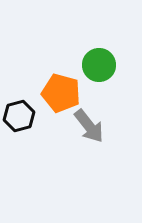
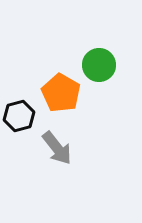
orange pentagon: rotated 15 degrees clockwise
gray arrow: moved 32 px left, 22 px down
